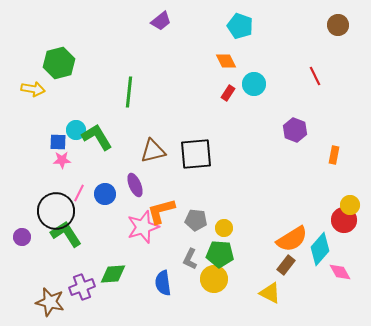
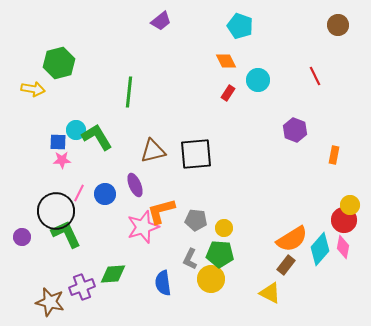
cyan circle at (254, 84): moved 4 px right, 4 px up
green L-shape at (66, 234): rotated 8 degrees clockwise
pink diamond at (340, 272): moved 3 px right, 25 px up; rotated 40 degrees clockwise
yellow circle at (214, 279): moved 3 px left
